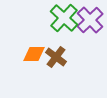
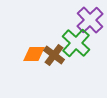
green cross: moved 12 px right, 25 px down
brown cross: moved 2 px left, 2 px up
